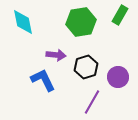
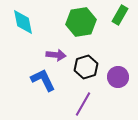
purple line: moved 9 px left, 2 px down
